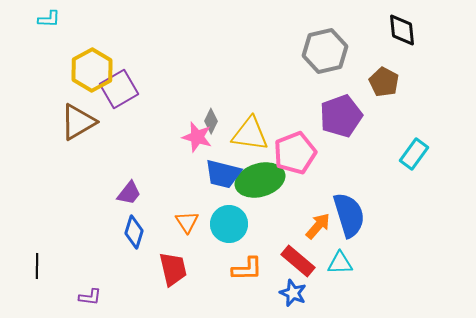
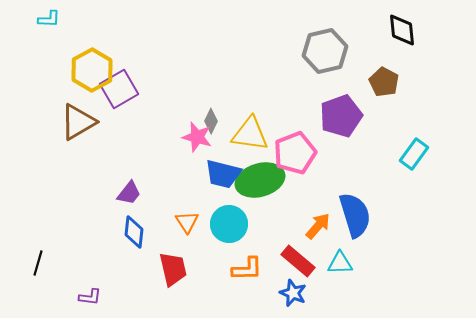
blue semicircle: moved 6 px right
blue diamond: rotated 12 degrees counterclockwise
black line: moved 1 px right, 3 px up; rotated 15 degrees clockwise
